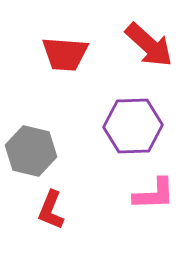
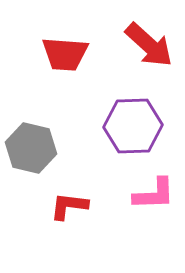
gray hexagon: moved 3 px up
red L-shape: moved 18 px right, 4 px up; rotated 75 degrees clockwise
